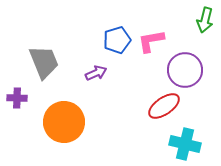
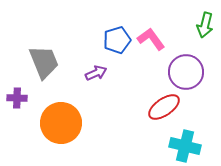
green arrow: moved 5 px down
pink L-shape: moved 2 px up; rotated 64 degrees clockwise
purple circle: moved 1 px right, 2 px down
red ellipse: moved 1 px down
orange circle: moved 3 px left, 1 px down
cyan cross: moved 2 px down
